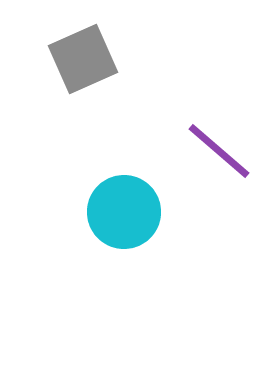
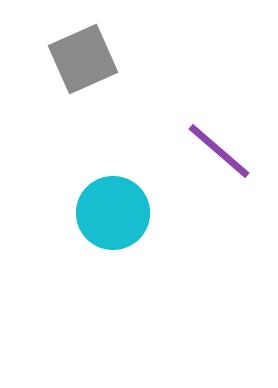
cyan circle: moved 11 px left, 1 px down
